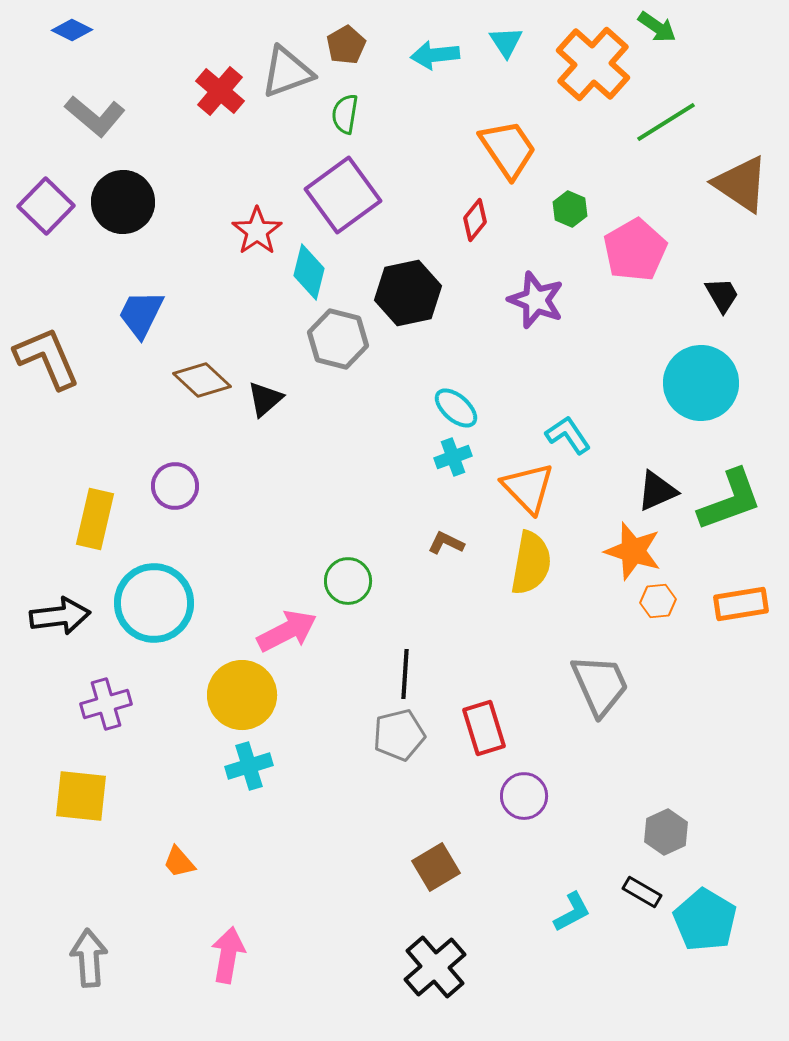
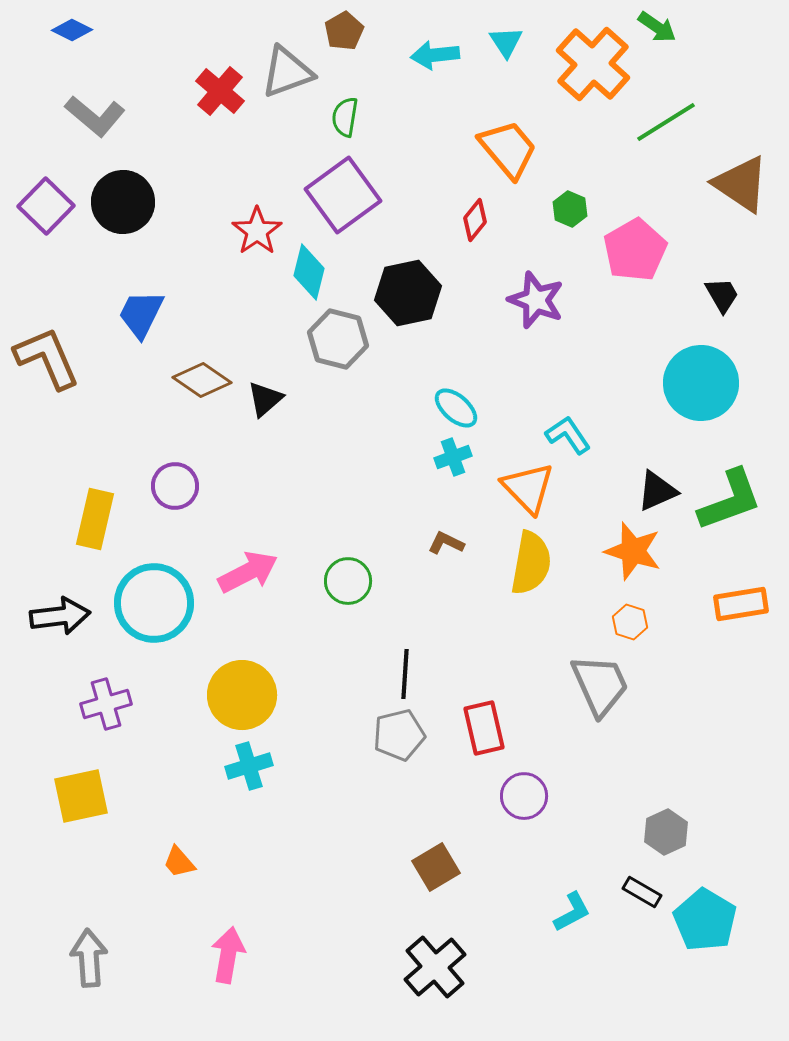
brown pentagon at (346, 45): moved 2 px left, 14 px up
green semicircle at (345, 114): moved 3 px down
orange trapezoid at (508, 149): rotated 6 degrees counterclockwise
brown diamond at (202, 380): rotated 8 degrees counterclockwise
orange hexagon at (658, 601): moved 28 px left, 21 px down; rotated 24 degrees clockwise
pink arrow at (287, 631): moved 39 px left, 59 px up
red rectangle at (484, 728): rotated 4 degrees clockwise
yellow square at (81, 796): rotated 18 degrees counterclockwise
